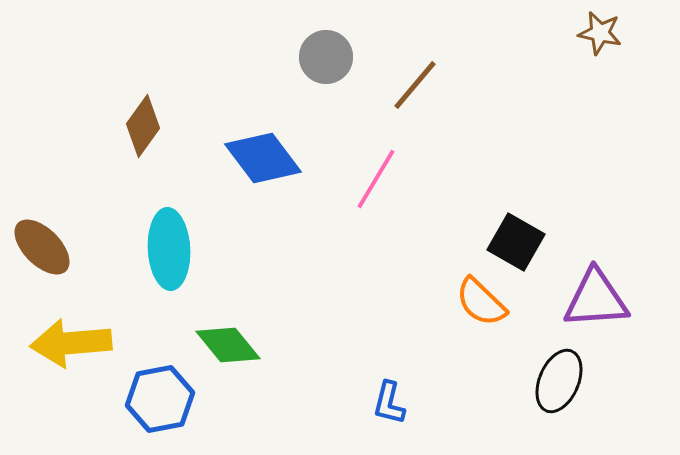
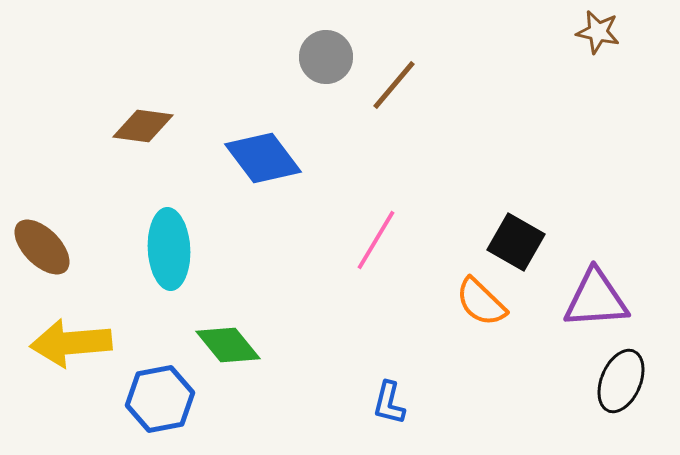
brown star: moved 2 px left, 1 px up
brown line: moved 21 px left
brown diamond: rotated 62 degrees clockwise
pink line: moved 61 px down
black ellipse: moved 62 px right
